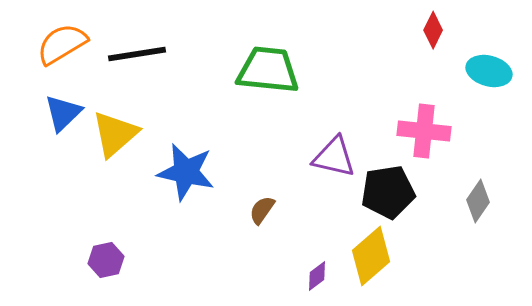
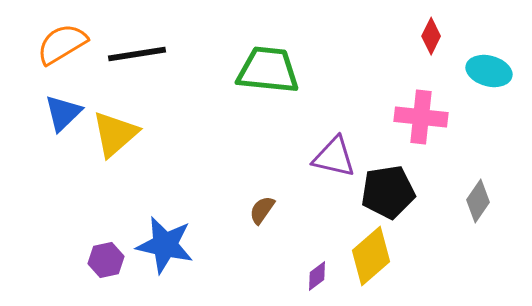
red diamond: moved 2 px left, 6 px down
pink cross: moved 3 px left, 14 px up
blue star: moved 21 px left, 73 px down
